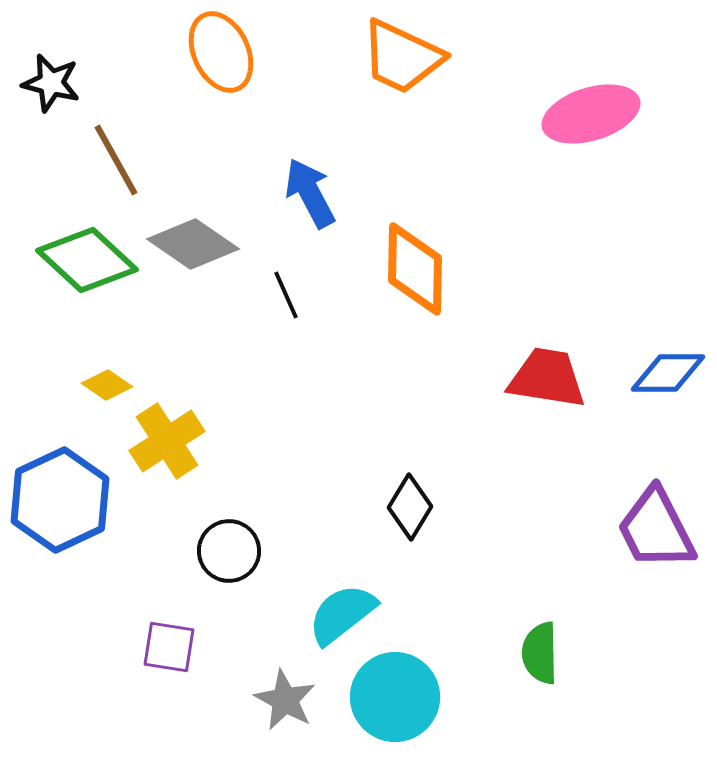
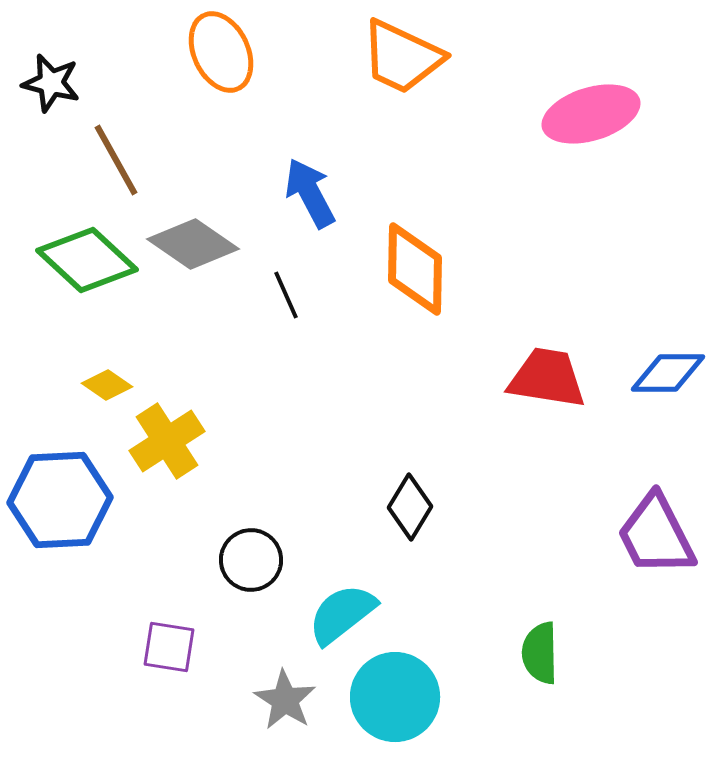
blue hexagon: rotated 22 degrees clockwise
purple trapezoid: moved 6 px down
black circle: moved 22 px right, 9 px down
gray star: rotated 4 degrees clockwise
